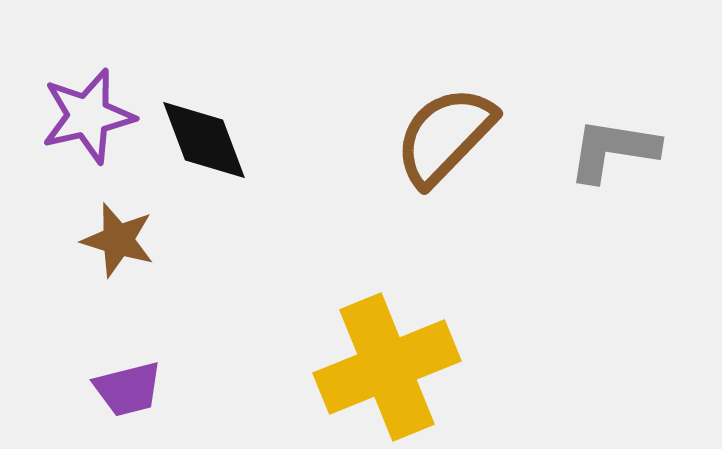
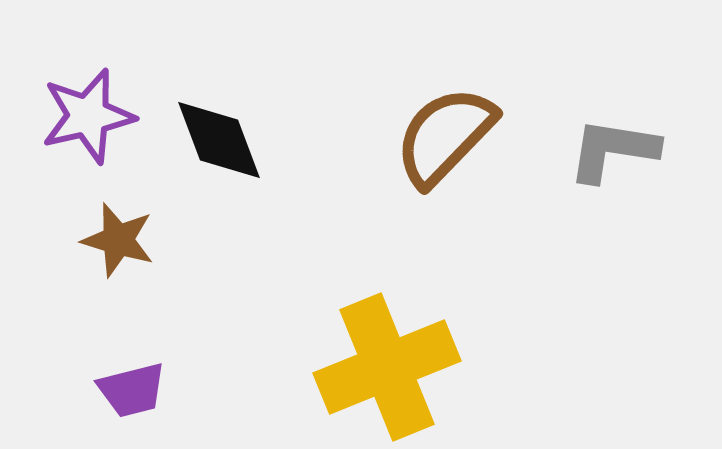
black diamond: moved 15 px right
purple trapezoid: moved 4 px right, 1 px down
